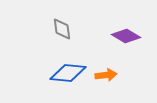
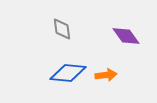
purple diamond: rotated 24 degrees clockwise
